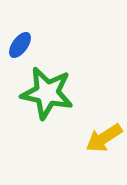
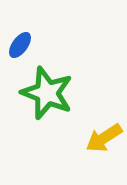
green star: rotated 10 degrees clockwise
